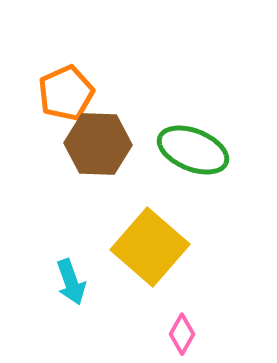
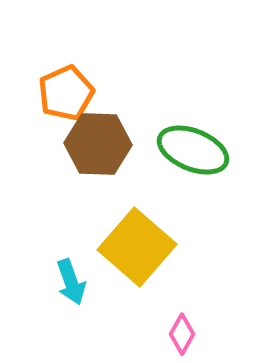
yellow square: moved 13 px left
